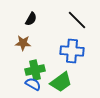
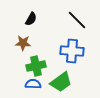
green cross: moved 1 px right, 4 px up
blue semicircle: rotated 28 degrees counterclockwise
